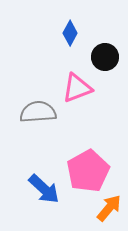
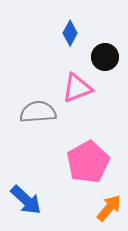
pink pentagon: moved 9 px up
blue arrow: moved 18 px left, 11 px down
